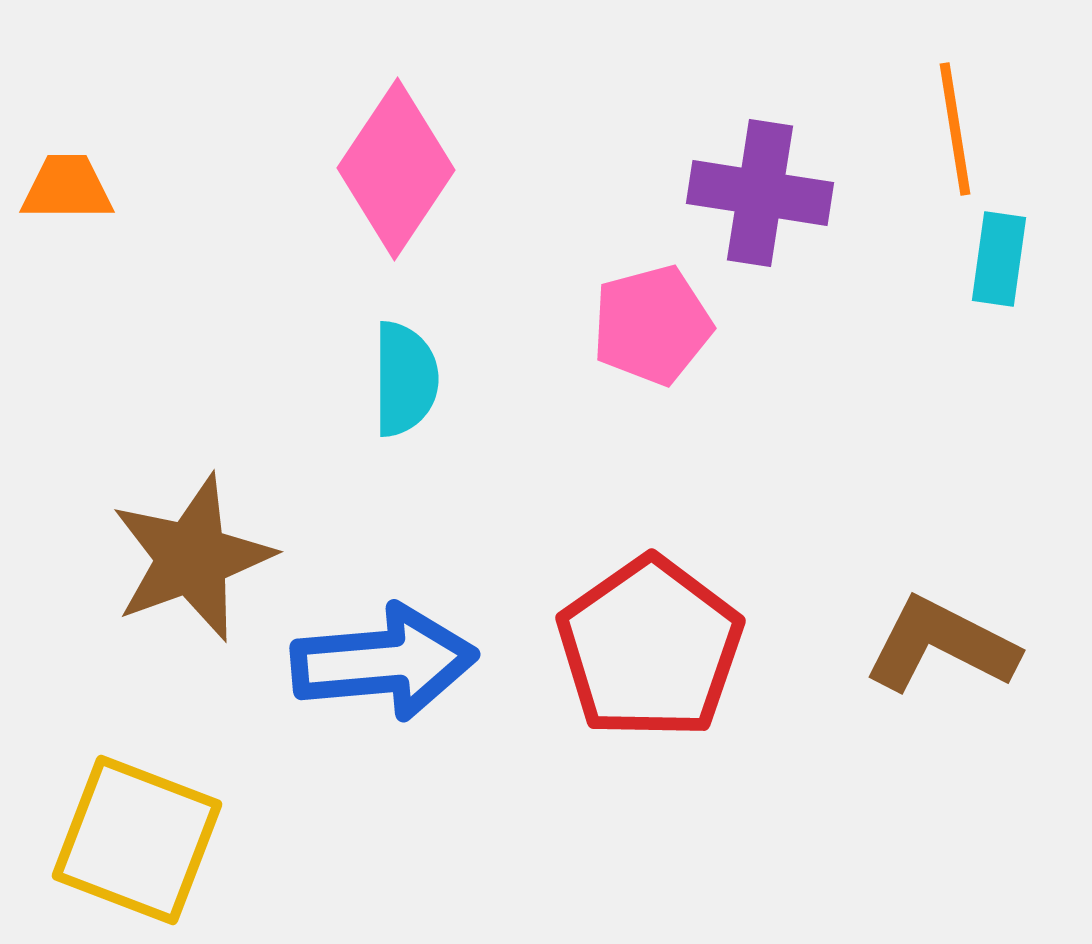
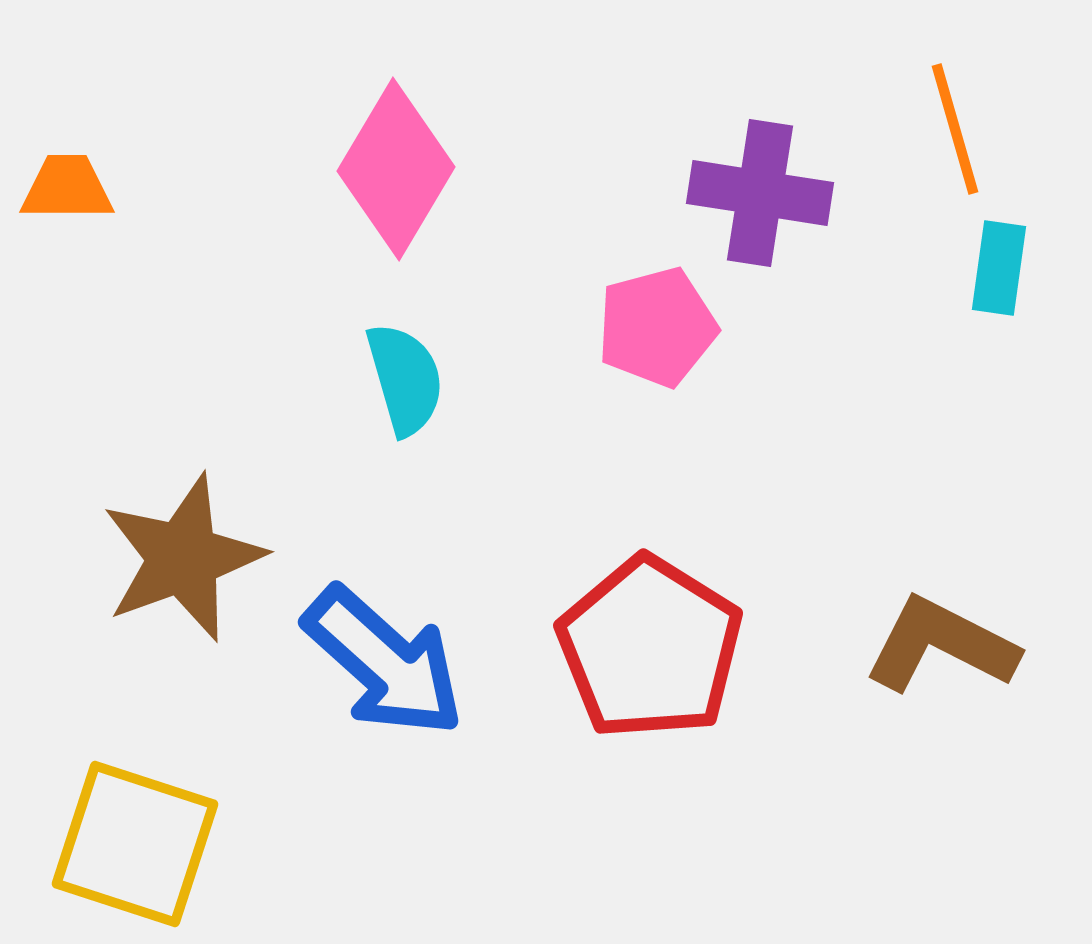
orange line: rotated 7 degrees counterclockwise
pink diamond: rotated 3 degrees counterclockwise
cyan rectangle: moved 9 px down
pink pentagon: moved 5 px right, 2 px down
cyan semicircle: rotated 16 degrees counterclockwise
brown star: moved 9 px left
red pentagon: rotated 5 degrees counterclockwise
blue arrow: rotated 47 degrees clockwise
yellow square: moved 2 px left, 4 px down; rotated 3 degrees counterclockwise
